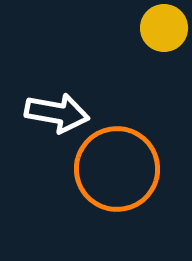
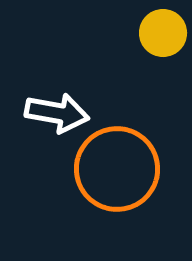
yellow circle: moved 1 px left, 5 px down
